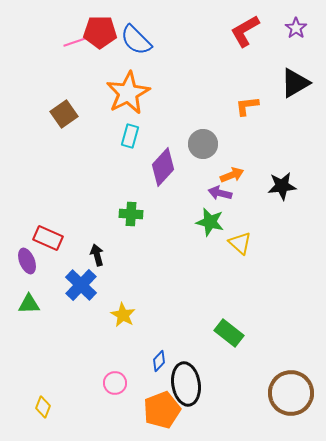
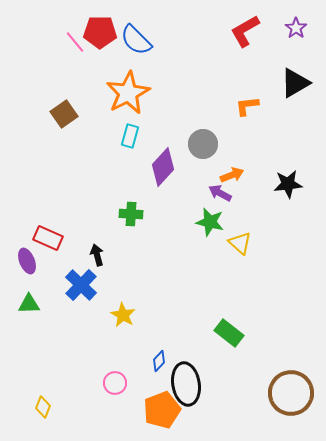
pink line: rotated 70 degrees clockwise
black star: moved 6 px right, 2 px up
purple arrow: rotated 15 degrees clockwise
